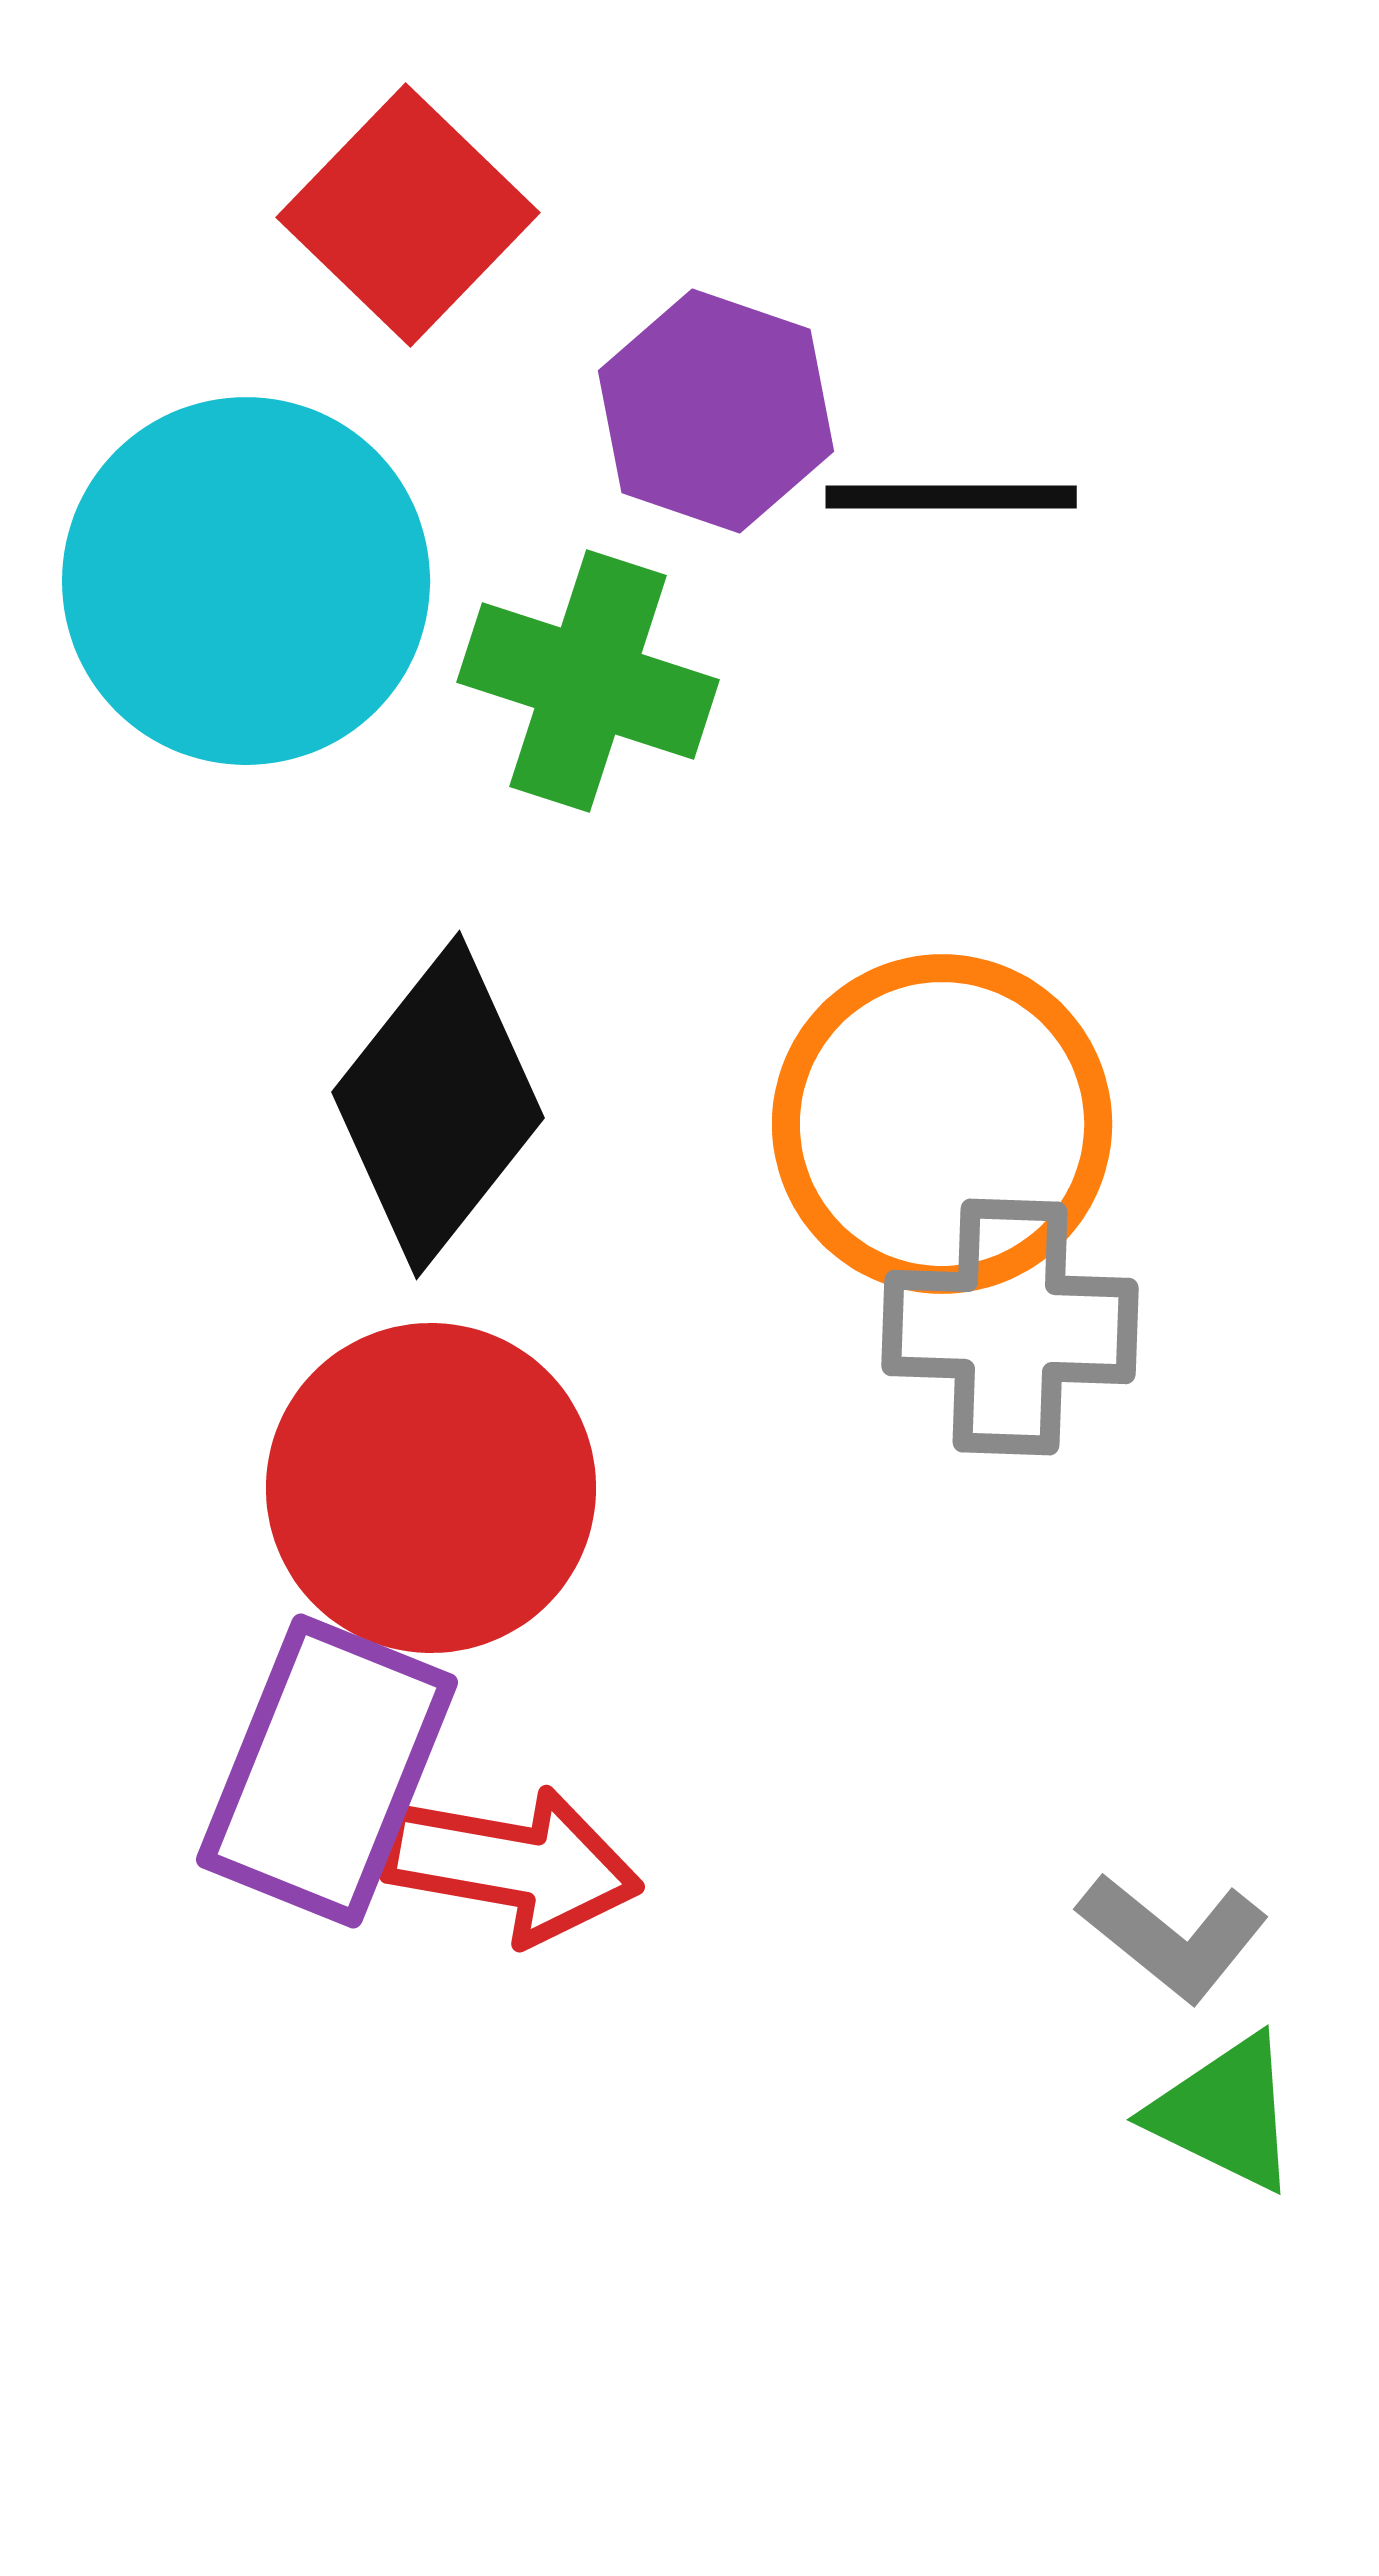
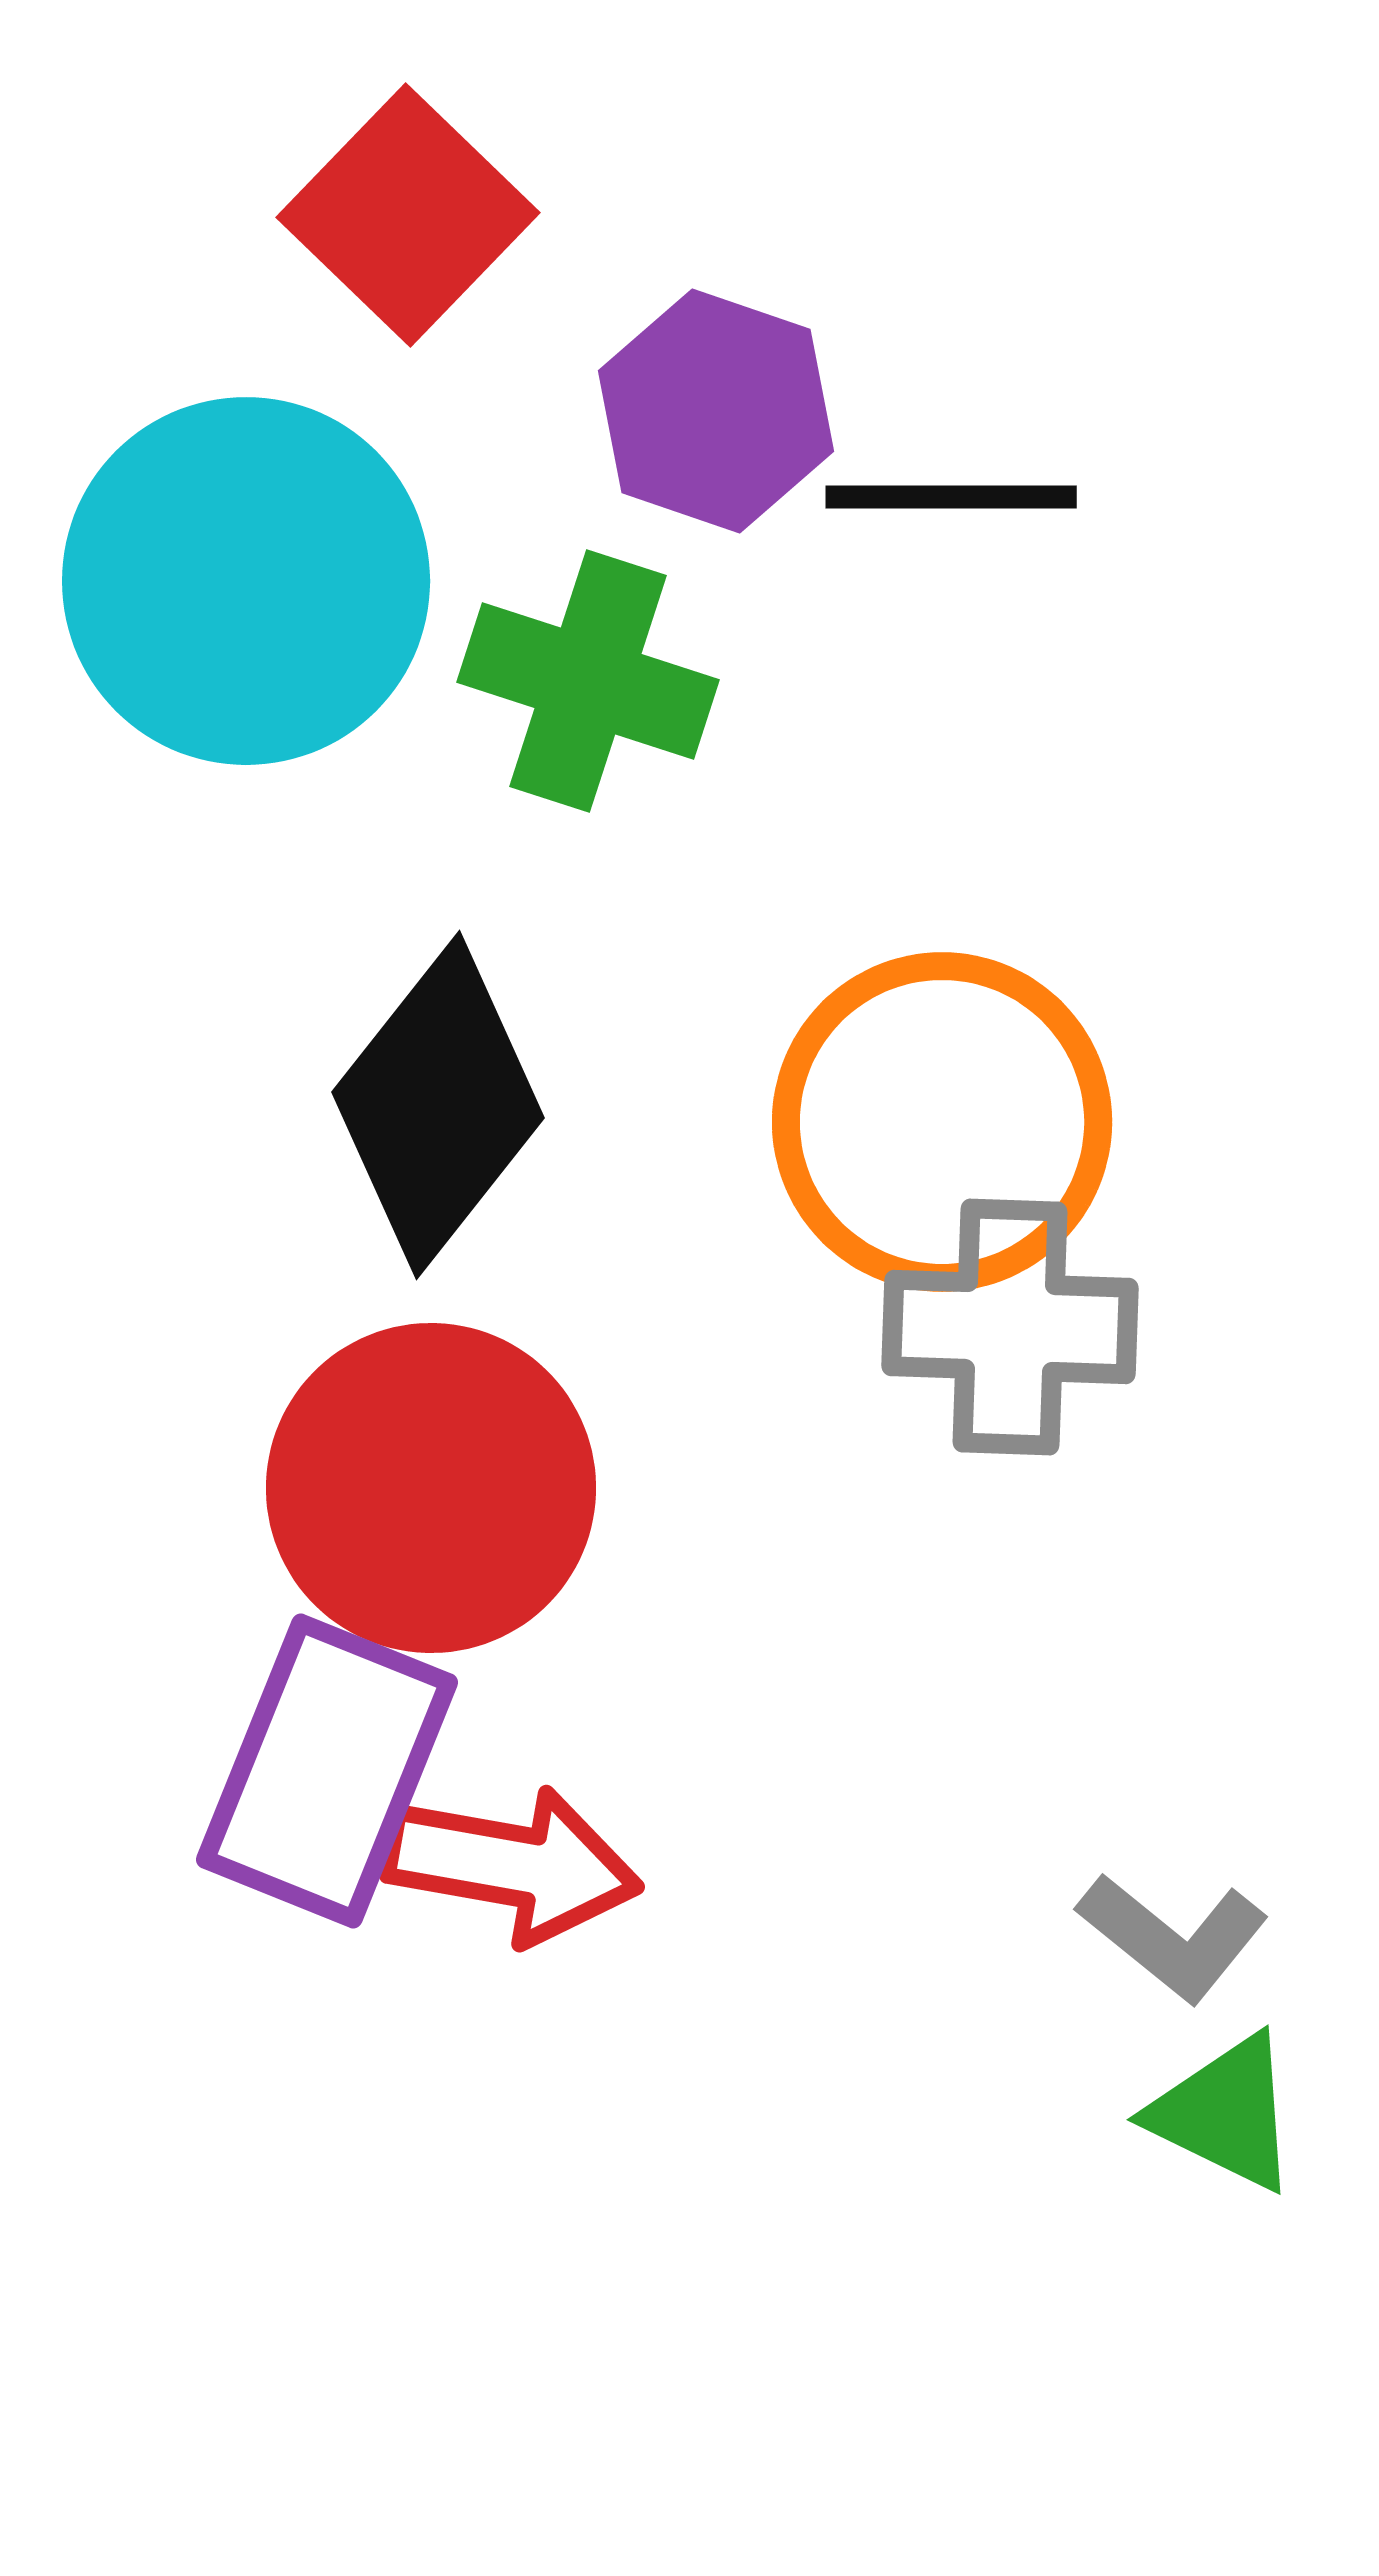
orange circle: moved 2 px up
